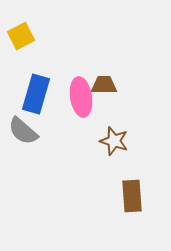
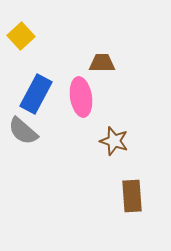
yellow square: rotated 16 degrees counterclockwise
brown trapezoid: moved 2 px left, 22 px up
blue rectangle: rotated 12 degrees clockwise
